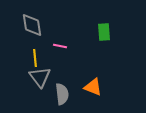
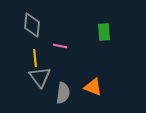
gray diamond: rotated 15 degrees clockwise
gray semicircle: moved 1 px right, 1 px up; rotated 15 degrees clockwise
